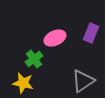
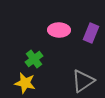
pink ellipse: moved 4 px right, 8 px up; rotated 25 degrees clockwise
yellow star: moved 2 px right
